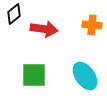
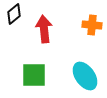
red arrow: rotated 104 degrees counterclockwise
